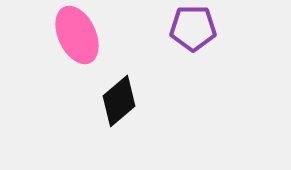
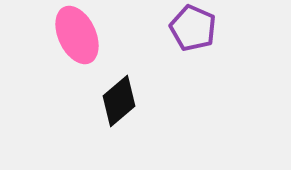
purple pentagon: rotated 24 degrees clockwise
